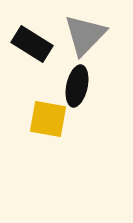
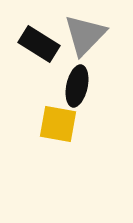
black rectangle: moved 7 px right
yellow square: moved 10 px right, 5 px down
